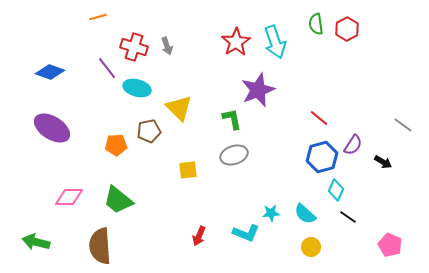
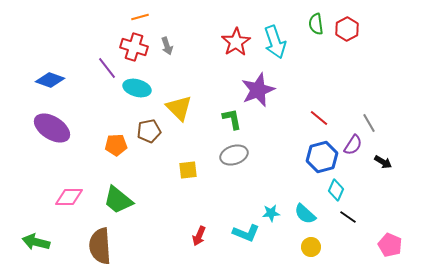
orange line: moved 42 px right
blue diamond: moved 8 px down
gray line: moved 34 px left, 2 px up; rotated 24 degrees clockwise
